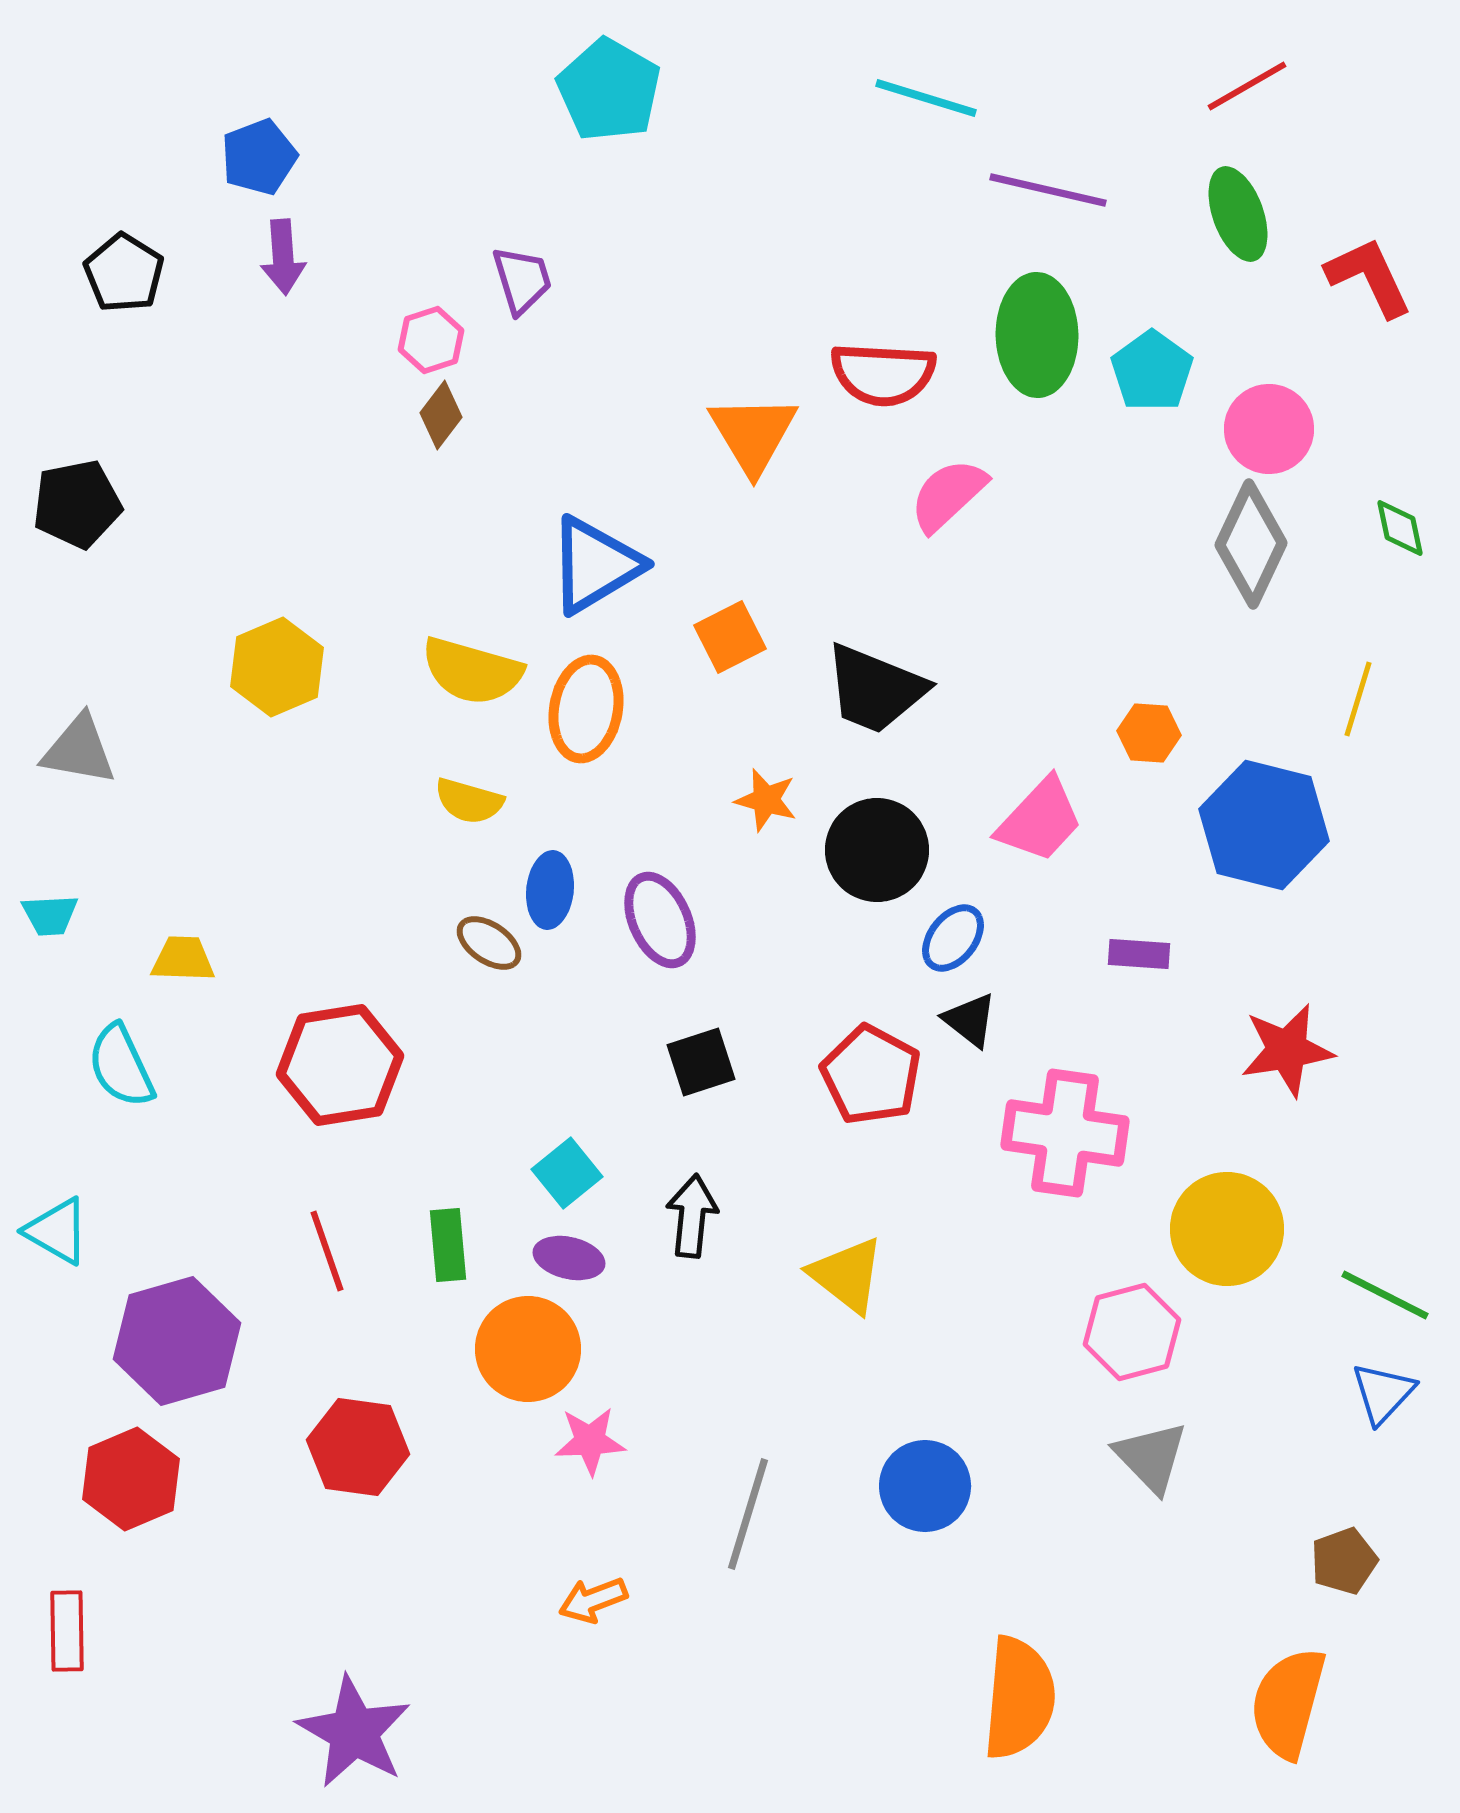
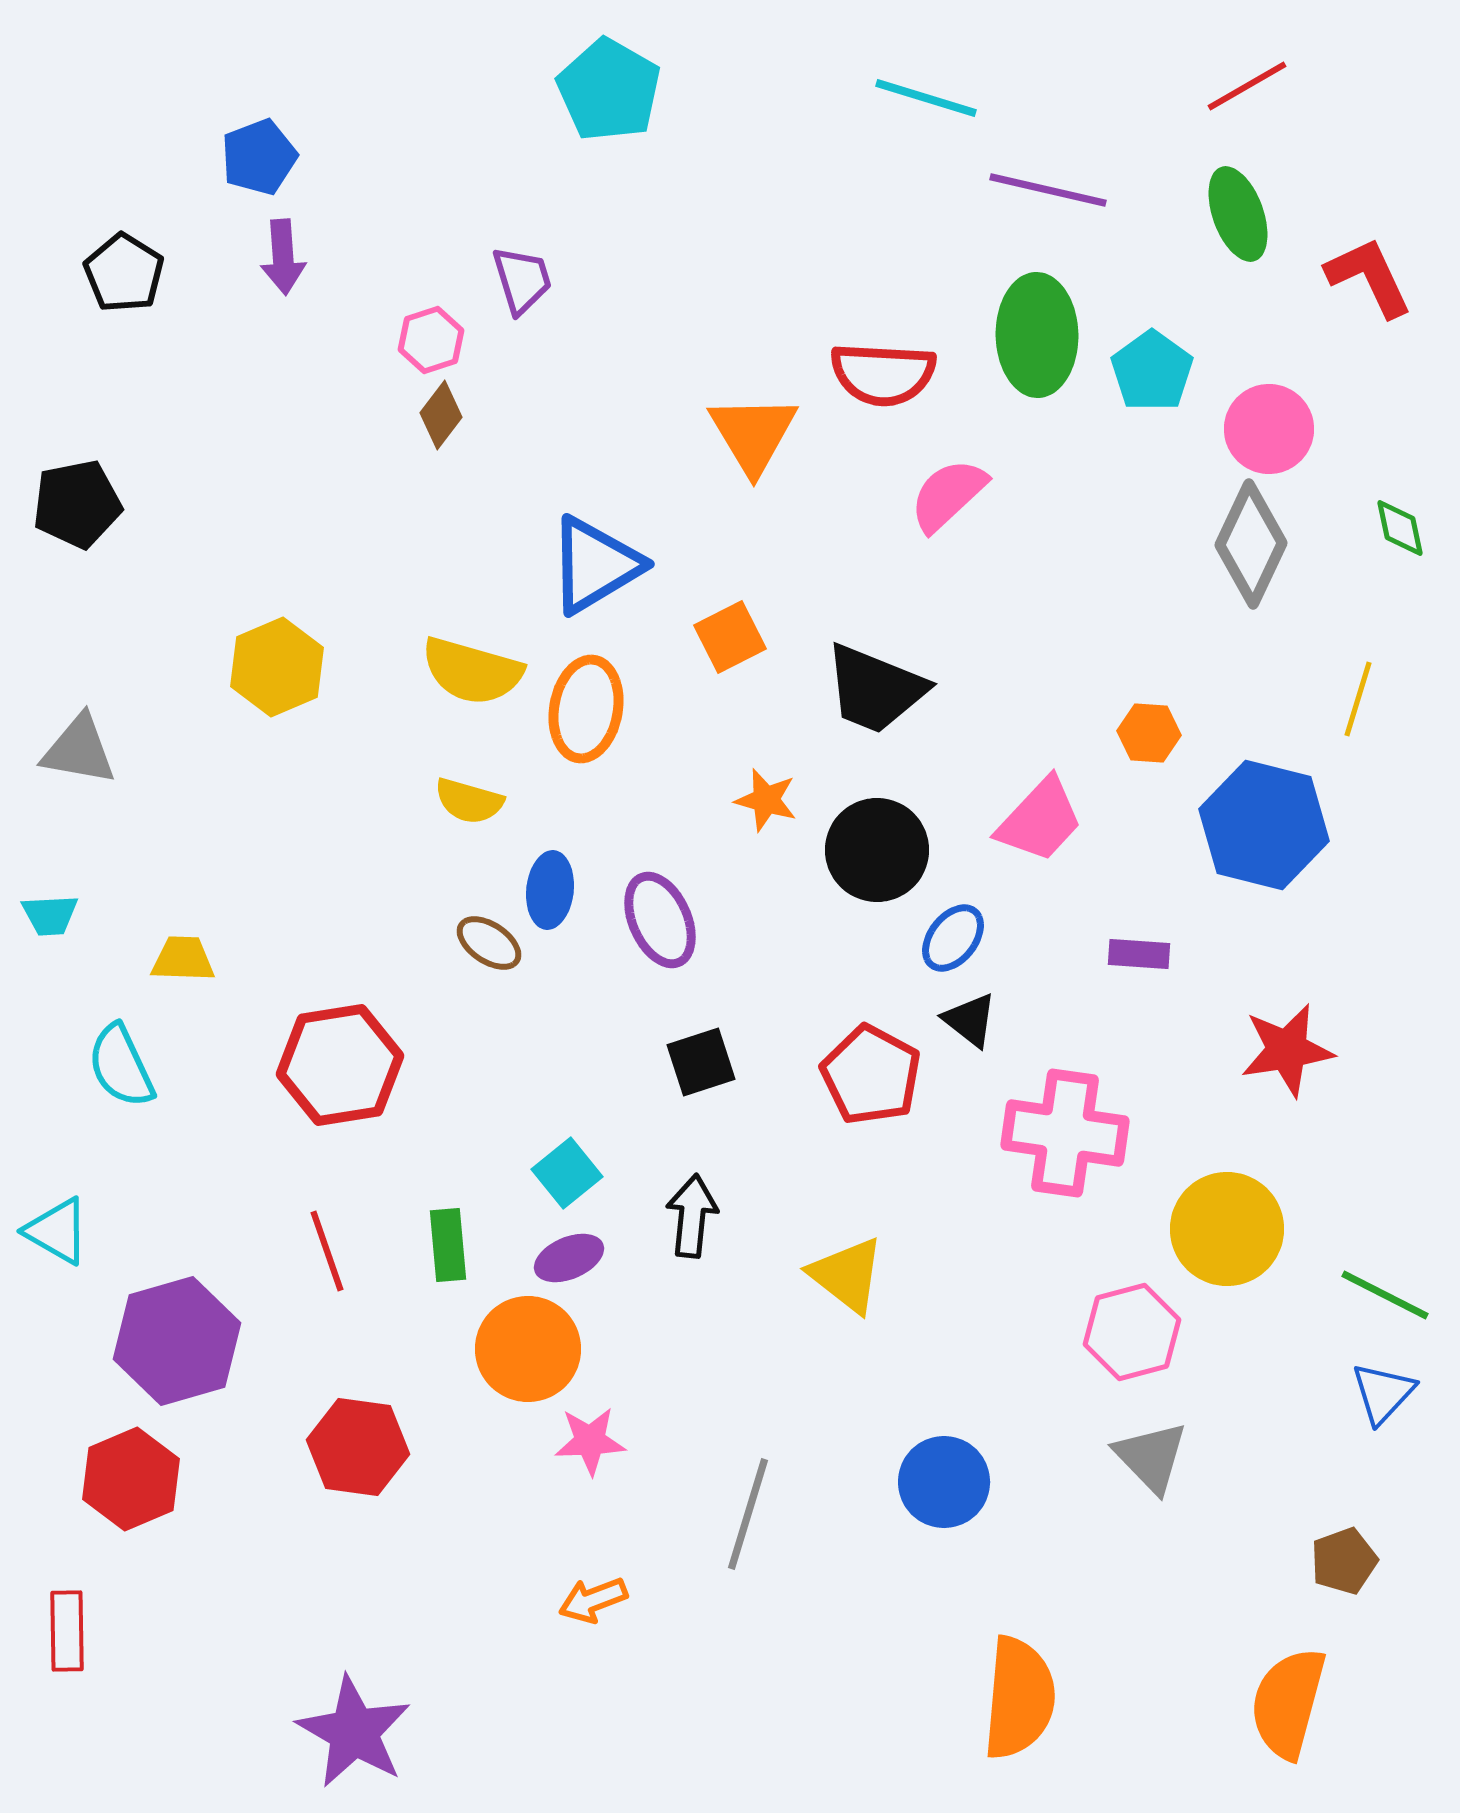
purple ellipse at (569, 1258): rotated 36 degrees counterclockwise
blue circle at (925, 1486): moved 19 px right, 4 px up
